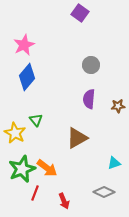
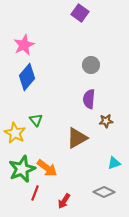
brown star: moved 12 px left, 15 px down
red arrow: rotated 56 degrees clockwise
